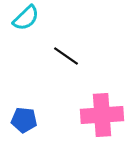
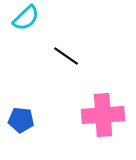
pink cross: moved 1 px right
blue pentagon: moved 3 px left
